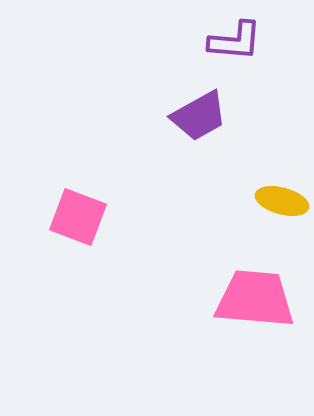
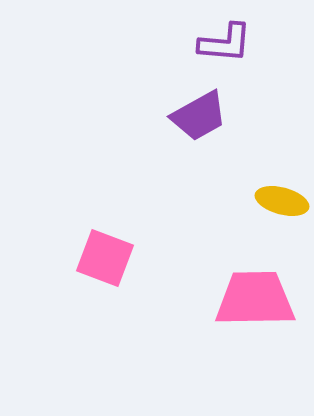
purple L-shape: moved 10 px left, 2 px down
pink square: moved 27 px right, 41 px down
pink trapezoid: rotated 6 degrees counterclockwise
